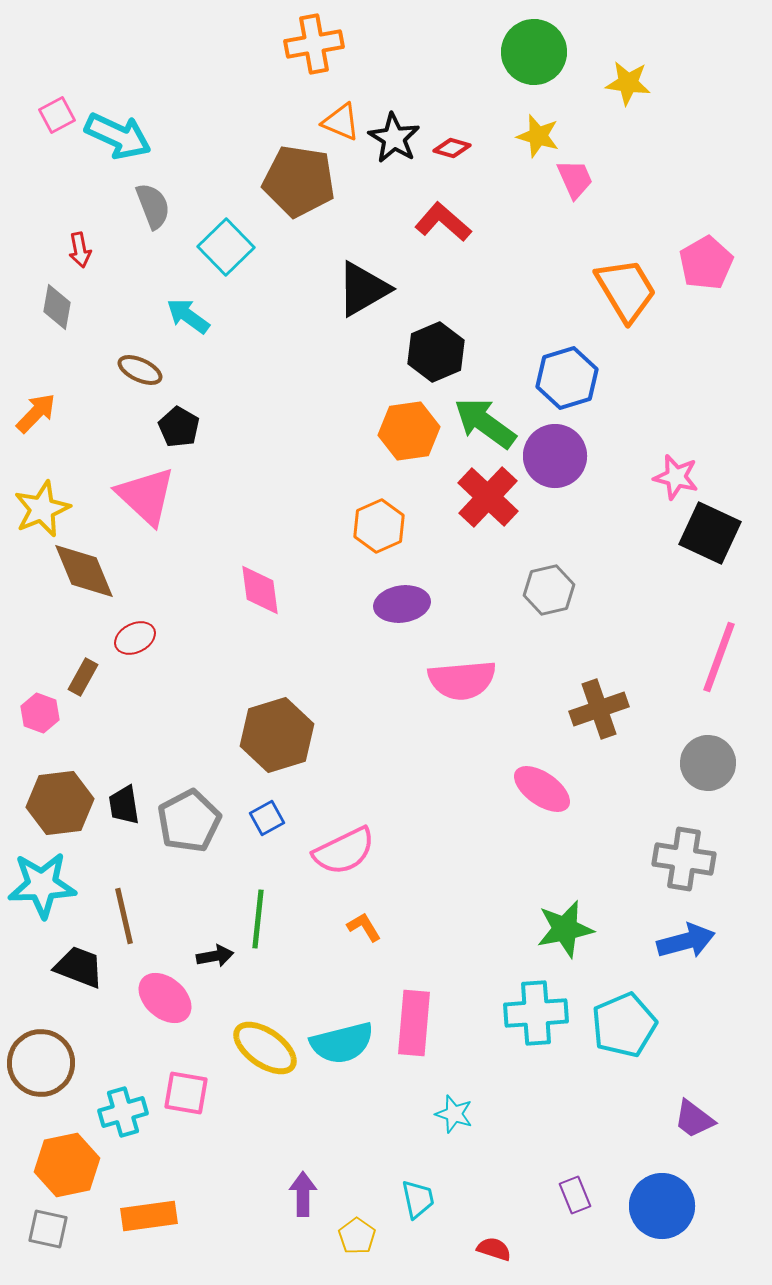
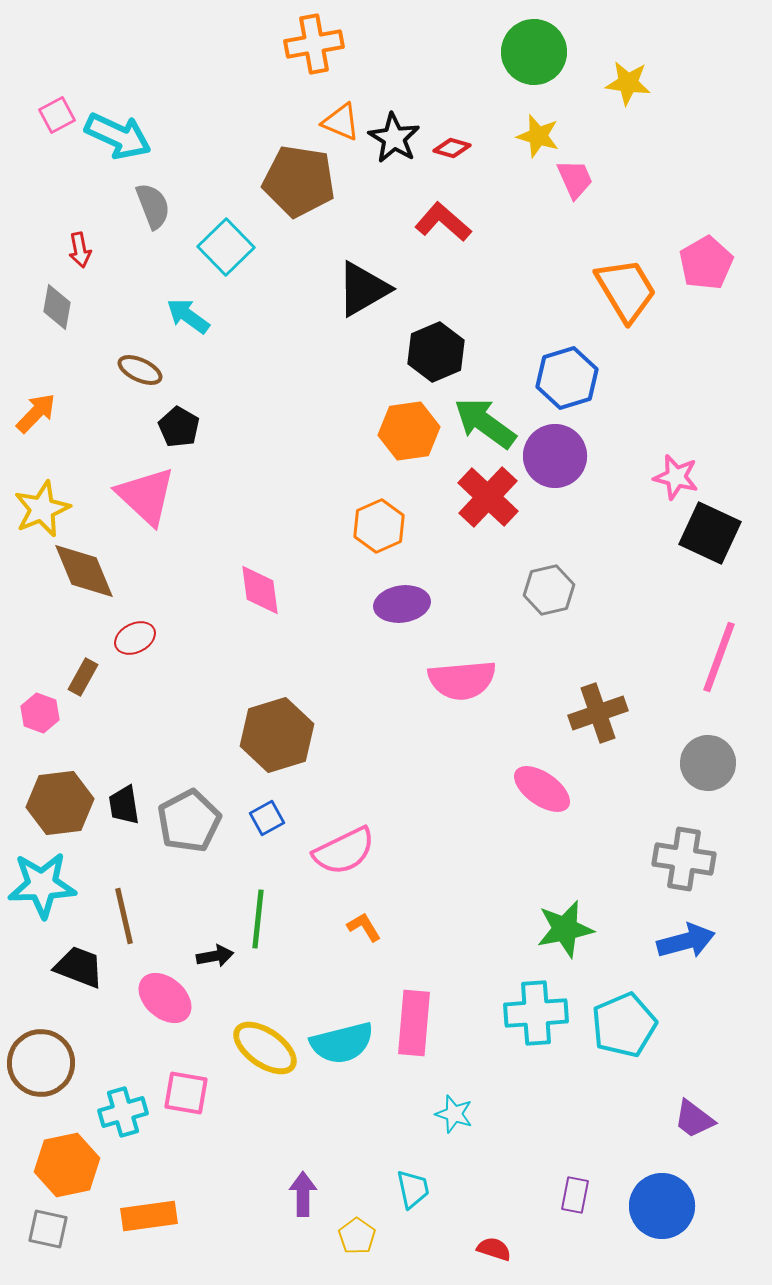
brown cross at (599, 709): moved 1 px left, 4 px down
purple rectangle at (575, 1195): rotated 33 degrees clockwise
cyan trapezoid at (418, 1199): moved 5 px left, 10 px up
